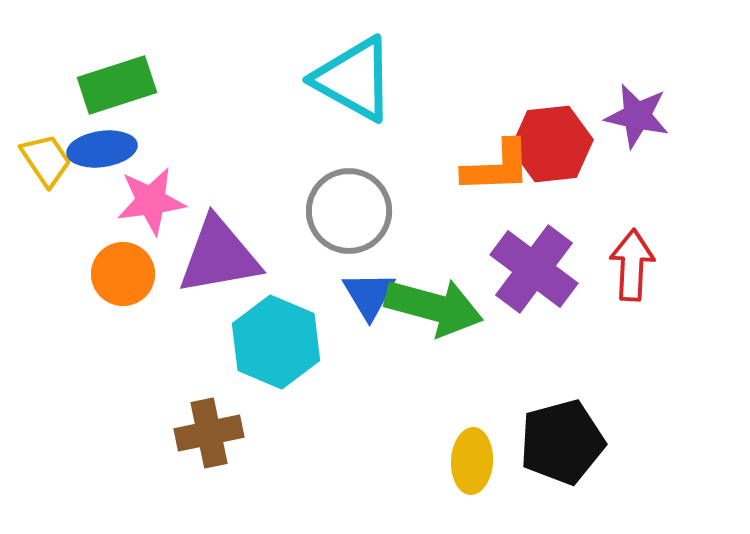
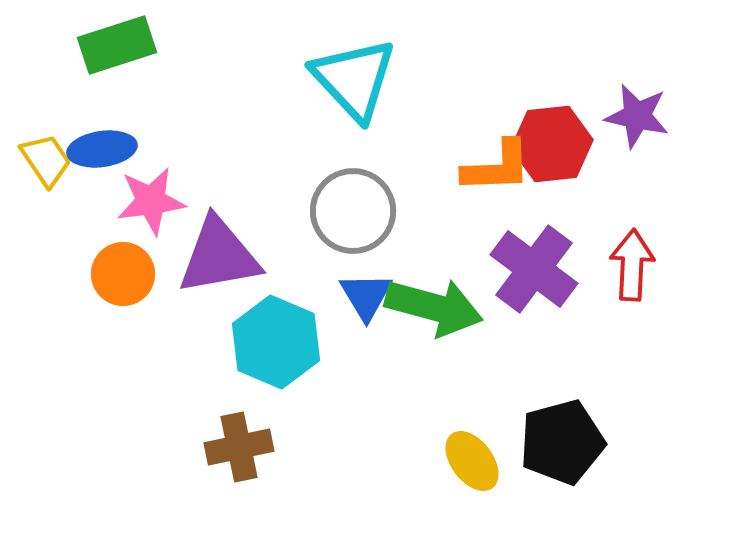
cyan triangle: rotated 18 degrees clockwise
green rectangle: moved 40 px up
gray circle: moved 4 px right
blue triangle: moved 3 px left, 1 px down
brown cross: moved 30 px right, 14 px down
yellow ellipse: rotated 40 degrees counterclockwise
